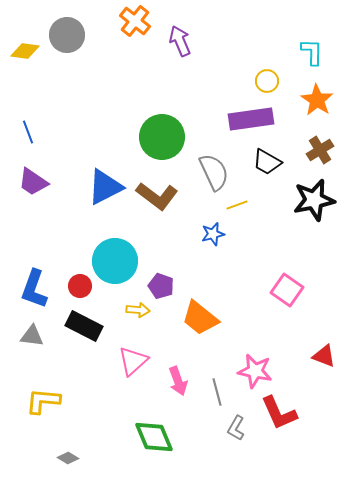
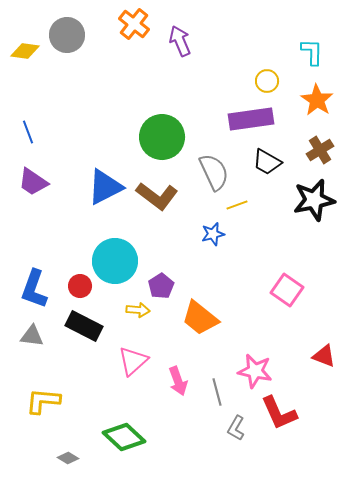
orange cross: moved 1 px left, 3 px down
purple pentagon: rotated 20 degrees clockwise
green diamond: moved 30 px left; rotated 24 degrees counterclockwise
